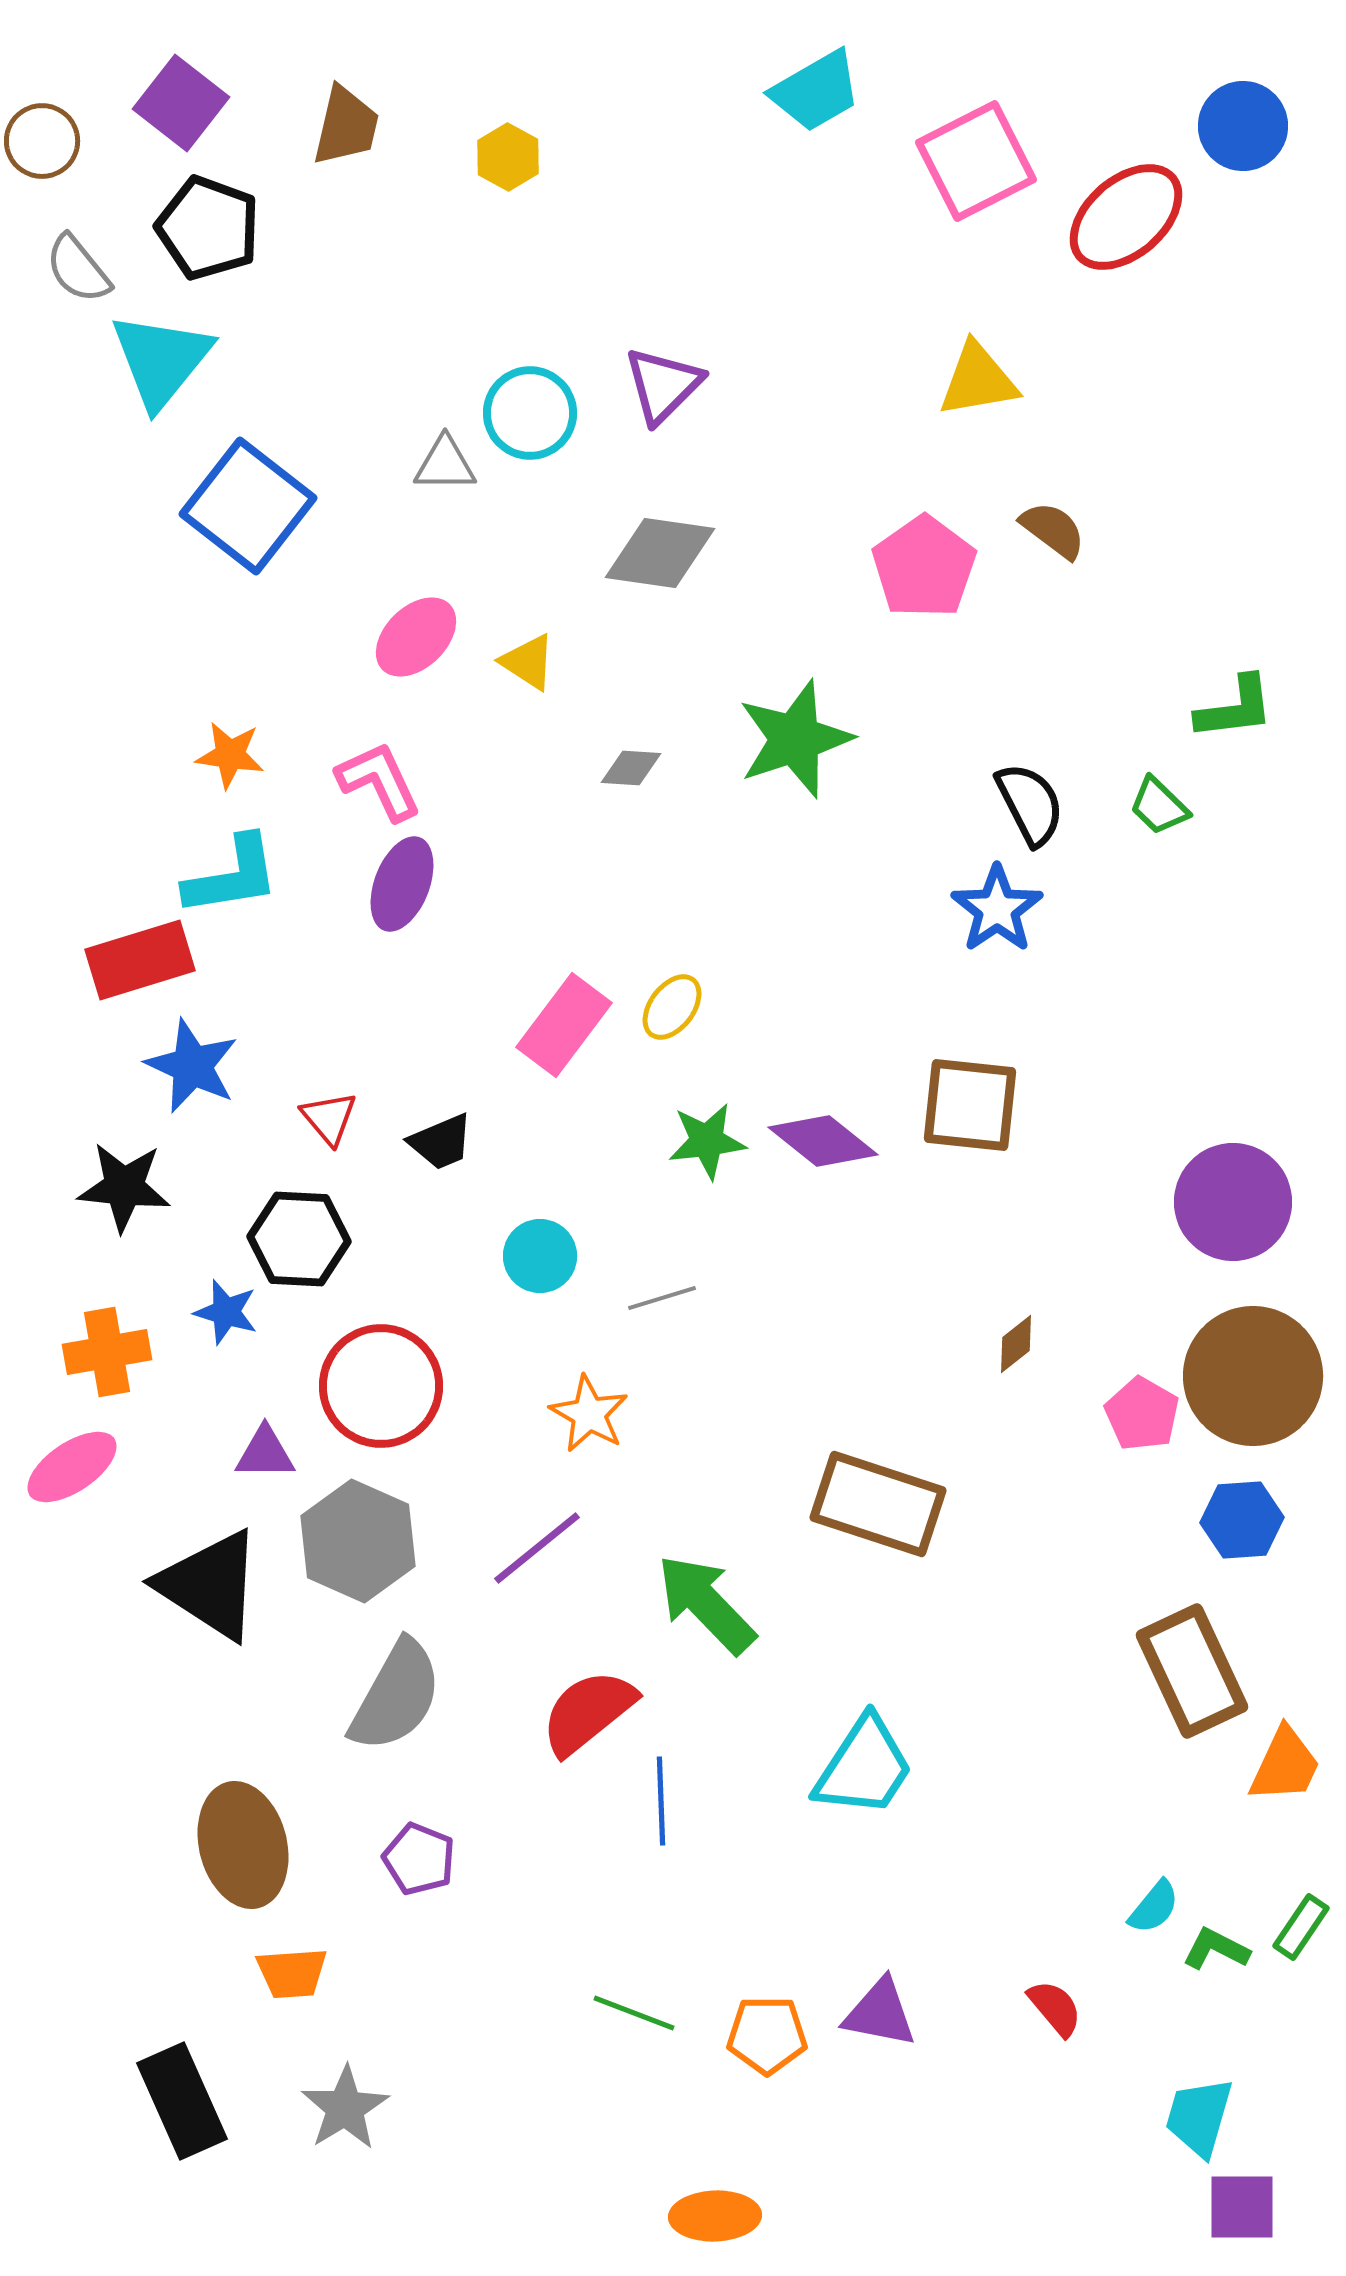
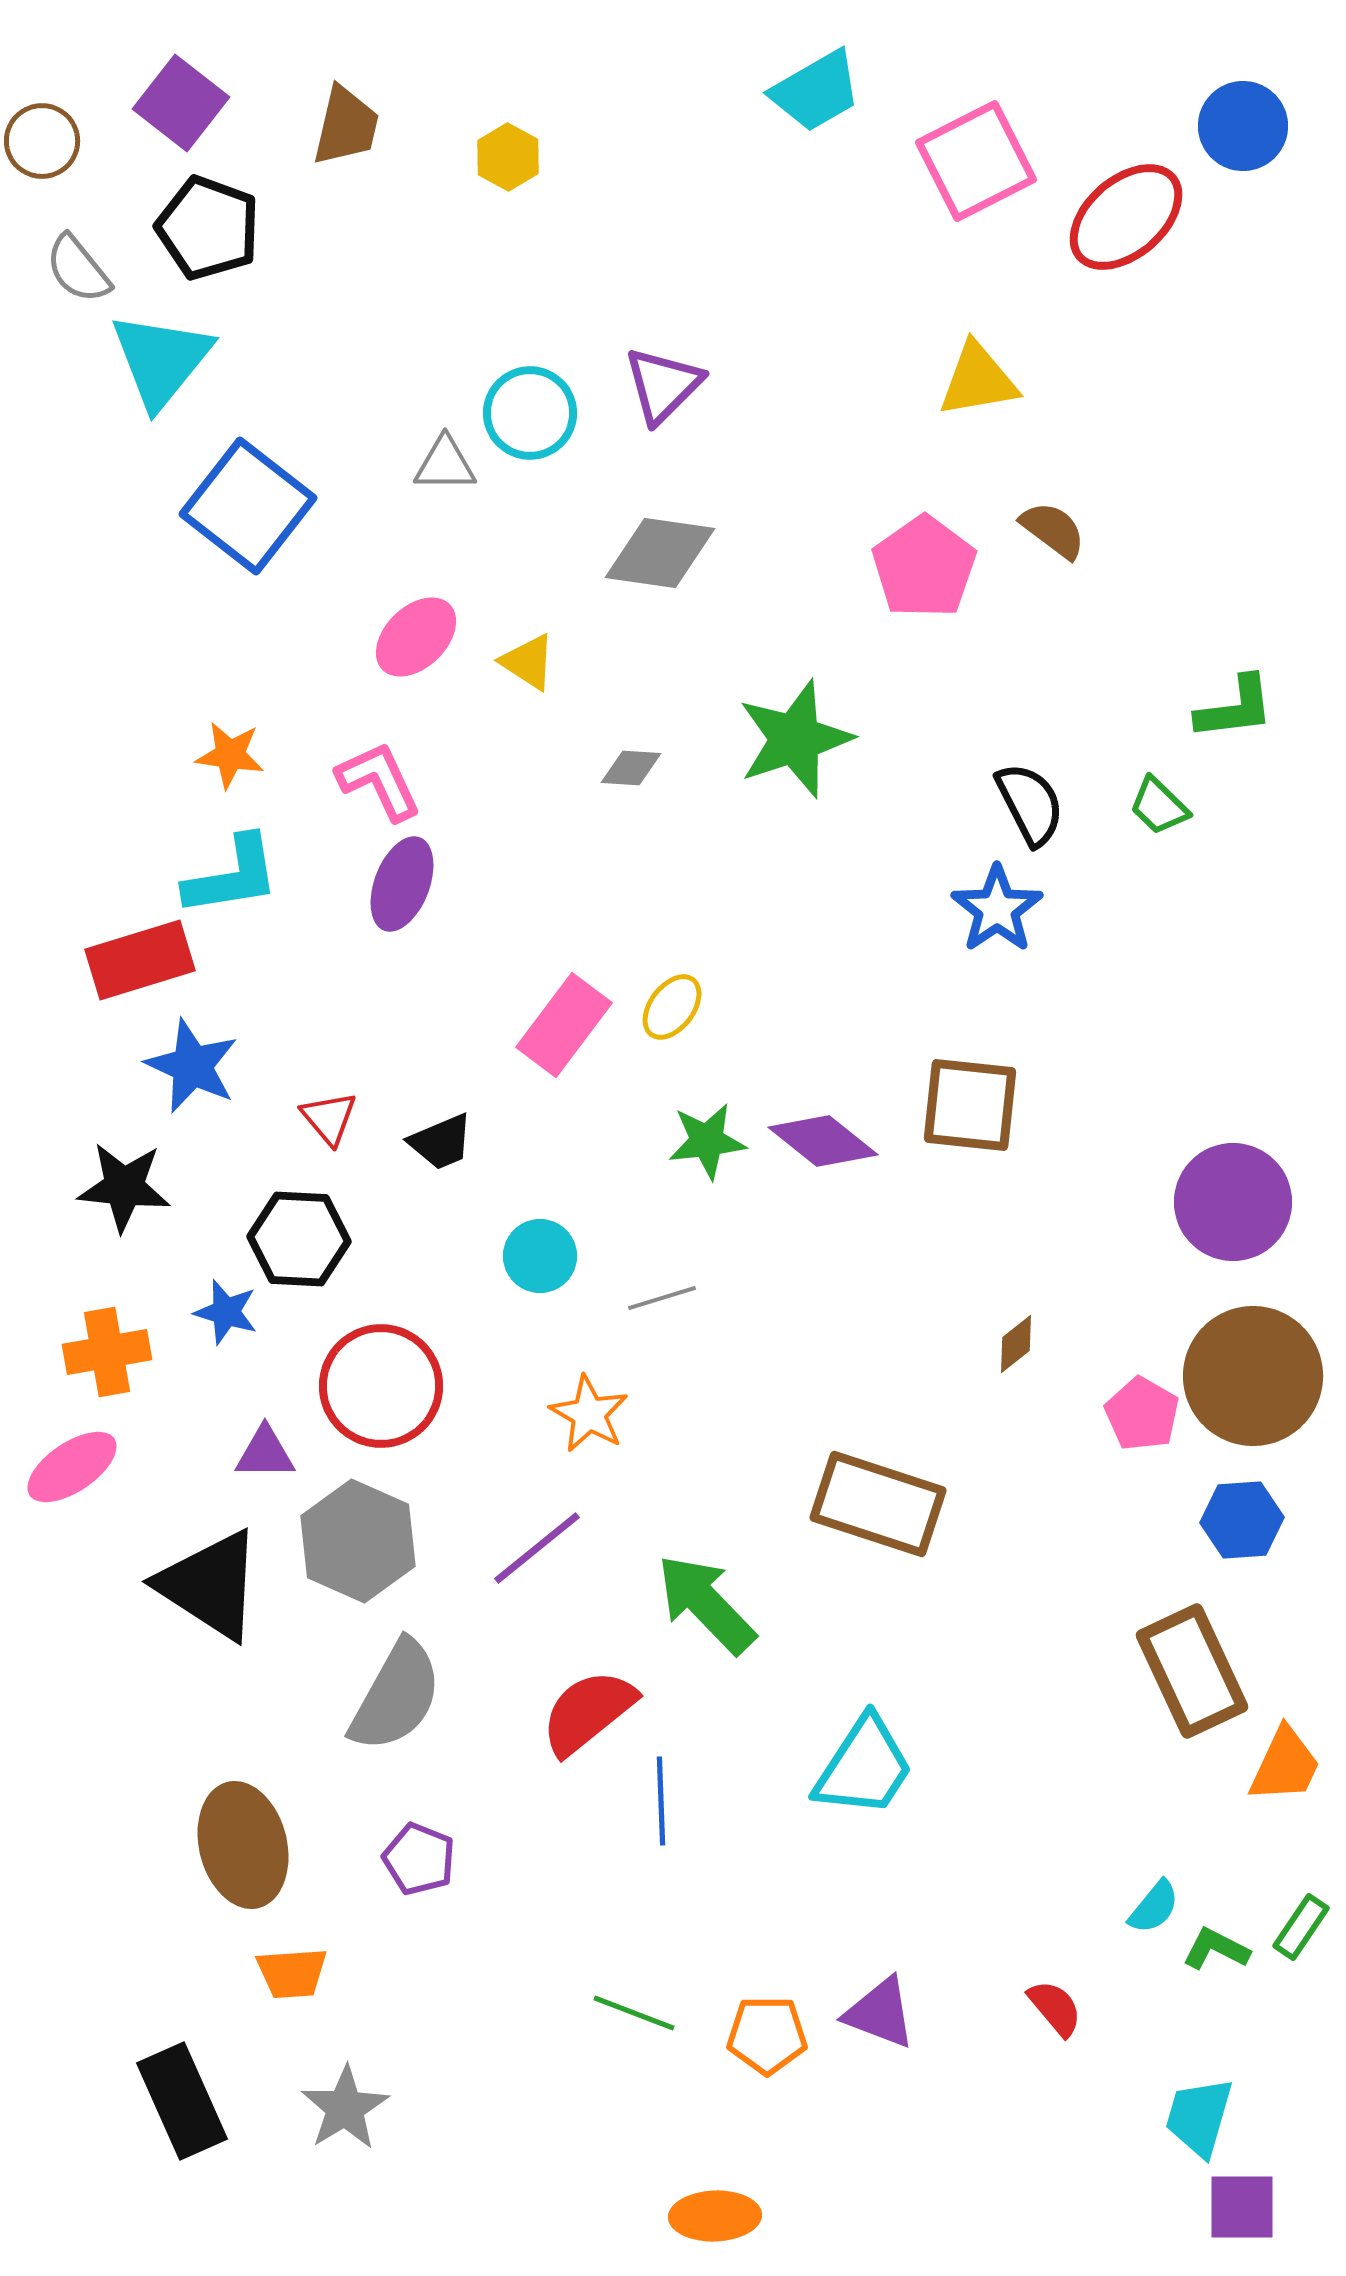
purple triangle at (880, 2013): rotated 10 degrees clockwise
